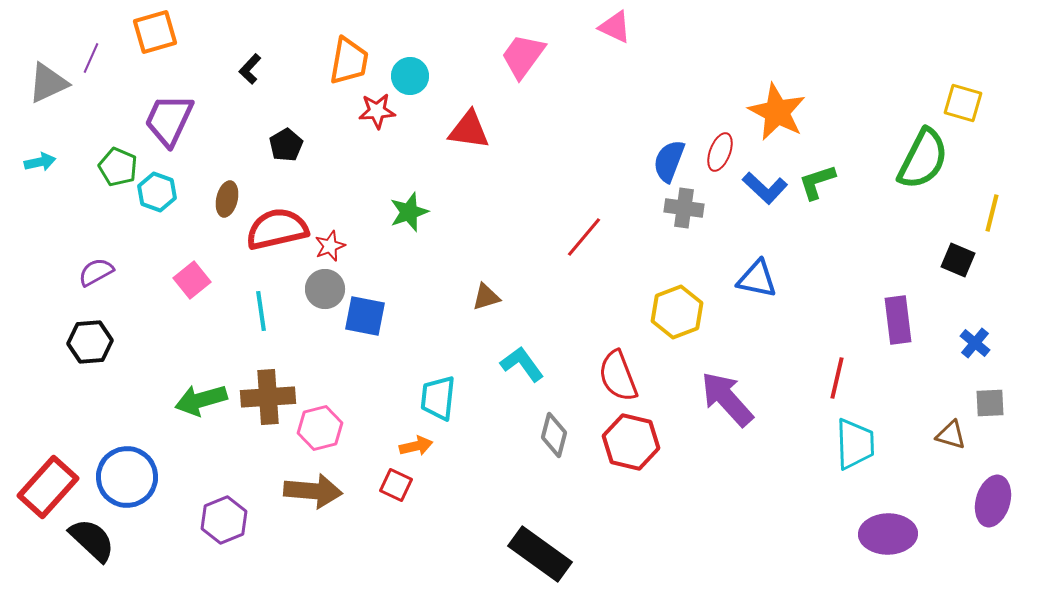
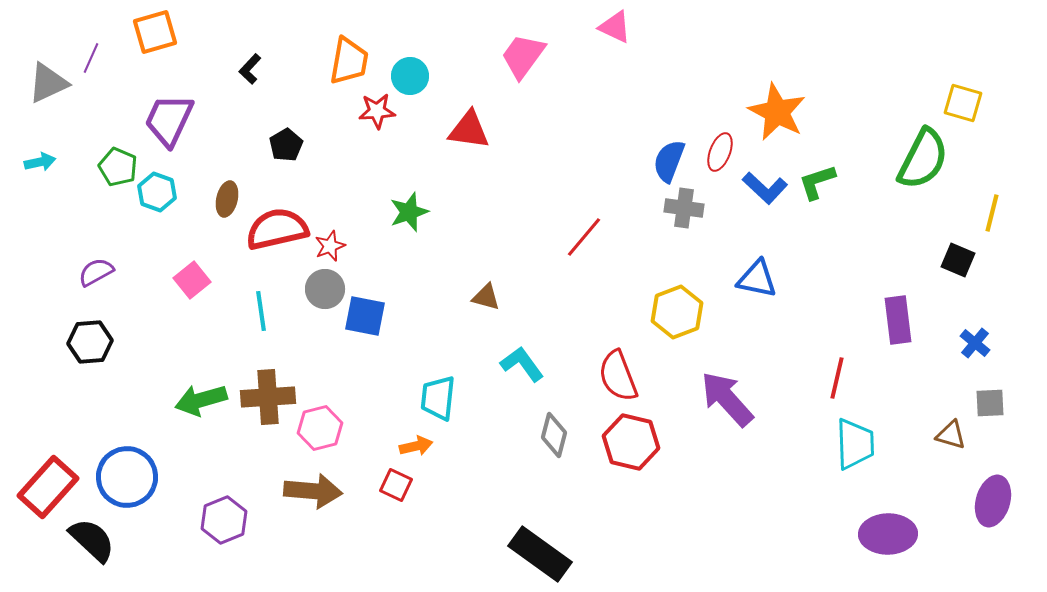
brown triangle at (486, 297): rotated 32 degrees clockwise
